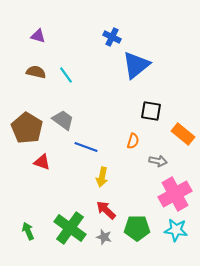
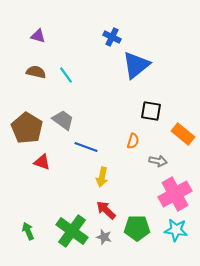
green cross: moved 2 px right, 3 px down
